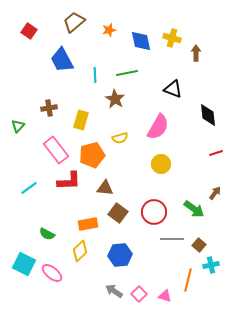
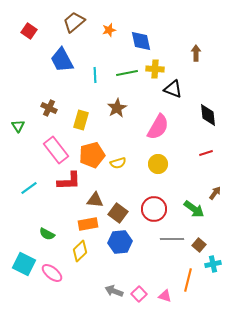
yellow cross at (172, 38): moved 17 px left, 31 px down; rotated 12 degrees counterclockwise
brown star at (115, 99): moved 2 px right, 9 px down; rotated 12 degrees clockwise
brown cross at (49, 108): rotated 35 degrees clockwise
green triangle at (18, 126): rotated 16 degrees counterclockwise
yellow semicircle at (120, 138): moved 2 px left, 25 px down
red line at (216, 153): moved 10 px left
yellow circle at (161, 164): moved 3 px left
brown triangle at (105, 188): moved 10 px left, 12 px down
red circle at (154, 212): moved 3 px up
blue hexagon at (120, 255): moved 13 px up
cyan cross at (211, 265): moved 2 px right, 1 px up
gray arrow at (114, 291): rotated 12 degrees counterclockwise
